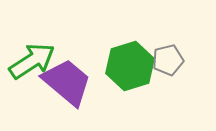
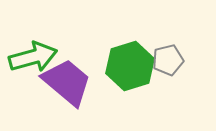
green arrow: moved 1 px right, 4 px up; rotated 18 degrees clockwise
